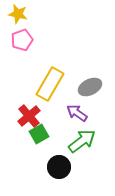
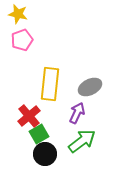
yellow rectangle: rotated 24 degrees counterclockwise
purple arrow: rotated 80 degrees clockwise
black circle: moved 14 px left, 13 px up
